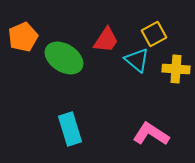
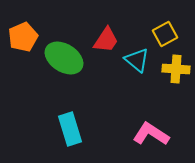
yellow square: moved 11 px right
